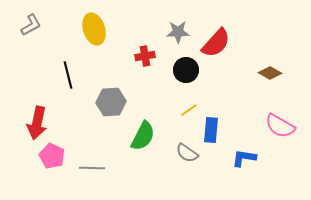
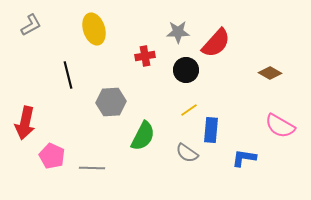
red arrow: moved 12 px left
